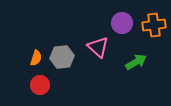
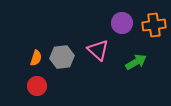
pink triangle: moved 3 px down
red circle: moved 3 px left, 1 px down
